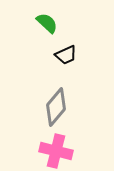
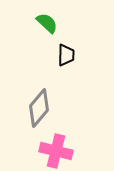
black trapezoid: rotated 65 degrees counterclockwise
gray diamond: moved 17 px left, 1 px down
